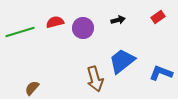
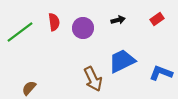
red rectangle: moved 1 px left, 2 px down
red semicircle: moved 1 px left; rotated 96 degrees clockwise
green line: rotated 20 degrees counterclockwise
blue trapezoid: rotated 12 degrees clockwise
brown arrow: moved 2 px left; rotated 10 degrees counterclockwise
brown semicircle: moved 3 px left
